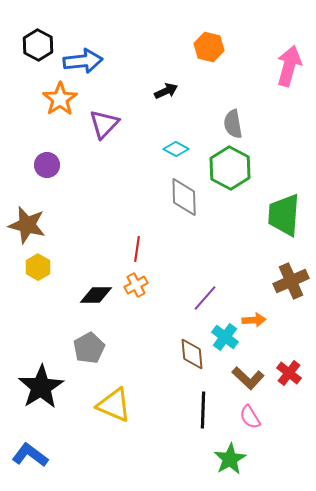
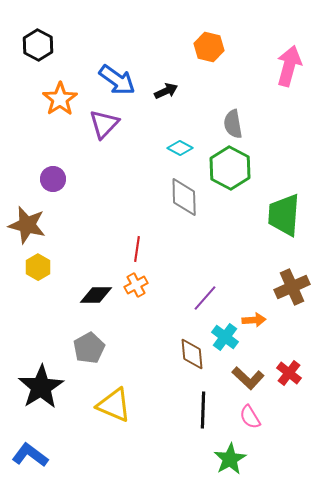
blue arrow: moved 34 px right, 19 px down; rotated 42 degrees clockwise
cyan diamond: moved 4 px right, 1 px up
purple circle: moved 6 px right, 14 px down
brown cross: moved 1 px right, 6 px down
